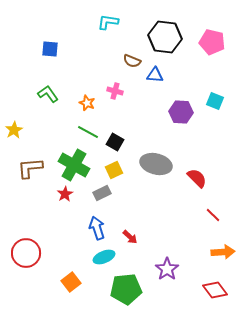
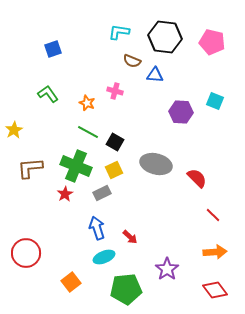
cyan L-shape: moved 11 px right, 10 px down
blue square: moved 3 px right; rotated 24 degrees counterclockwise
green cross: moved 2 px right, 1 px down; rotated 8 degrees counterclockwise
orange arrow: moved 8 px left
